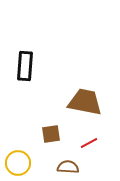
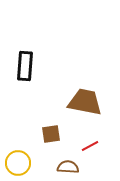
red line: moved 1 px right, 3 px down
